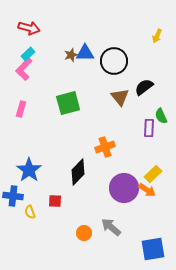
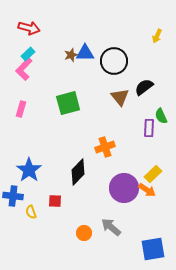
yellow semicircle: moved 1 px right
